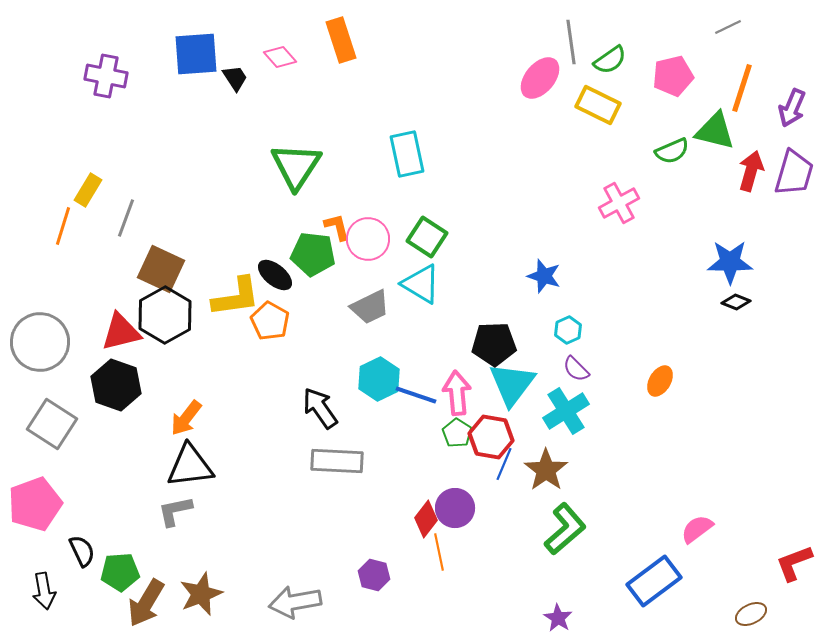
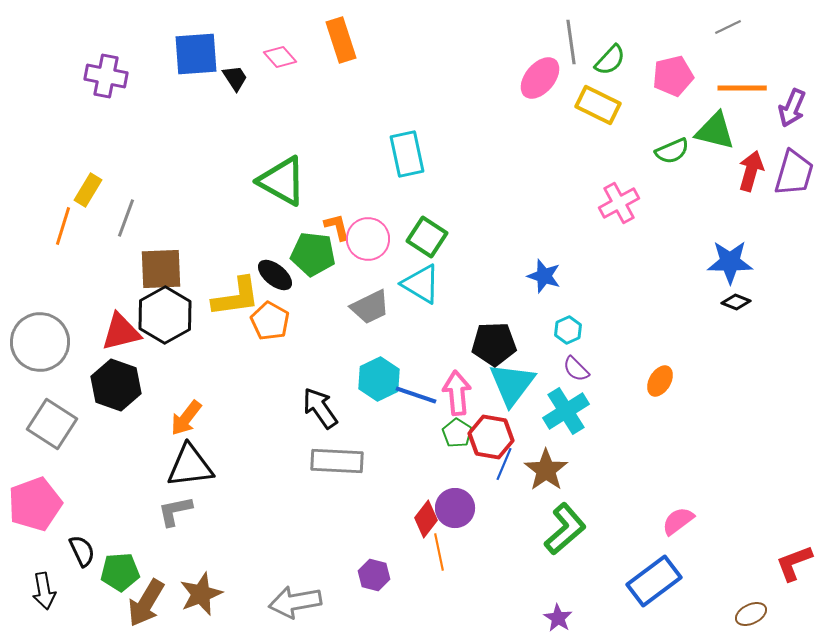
green semicircle at (610, 60): rotated 12 degrees counterclockwise
orange line at (742, 88): rotated 72 degrees clockwise
green triangle at (296, 166): moved 14 px left, 15 px down; rotated 34 degrees counterclockwise
brown square at (161, 269): rotated 27 degrees counterclockwise
pink semicircle at (697, 529): moved 19 px left, 8 px up
